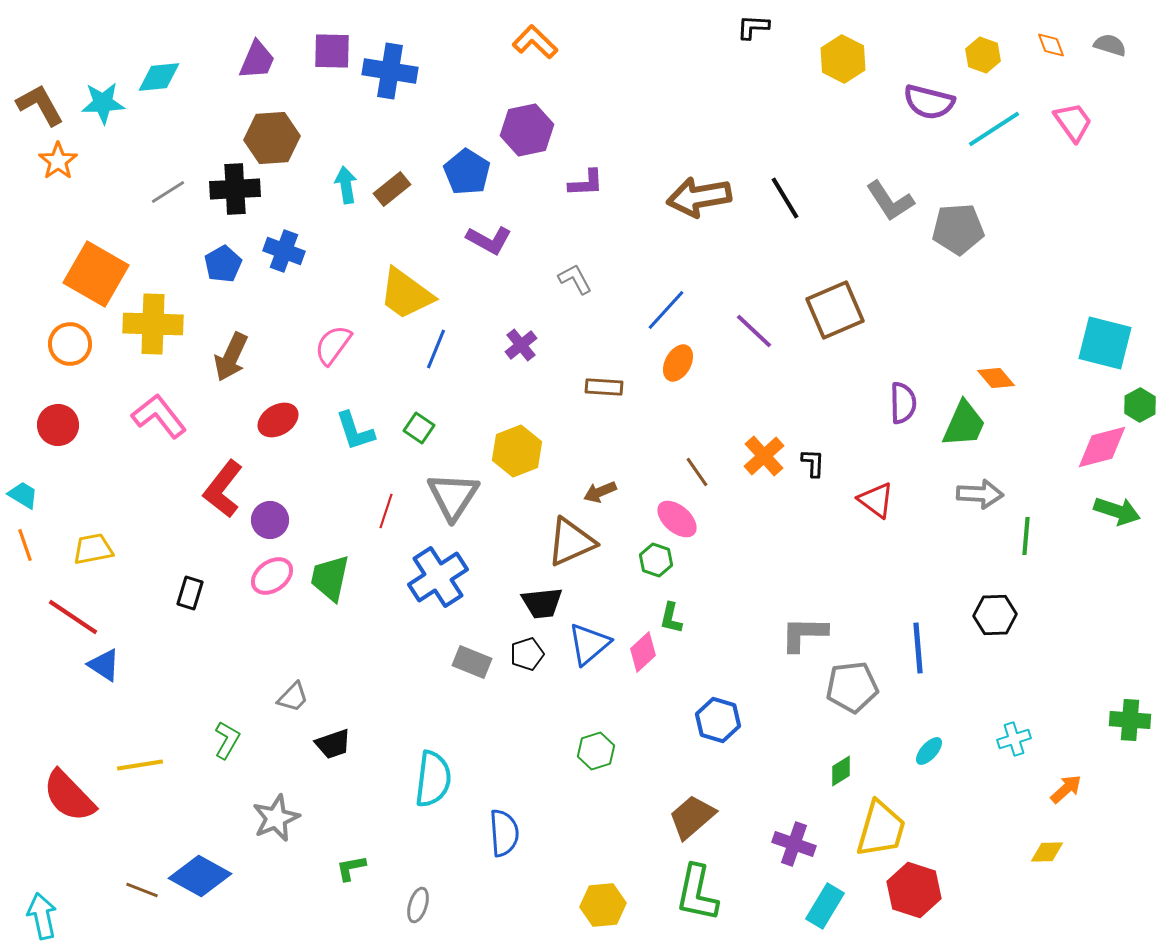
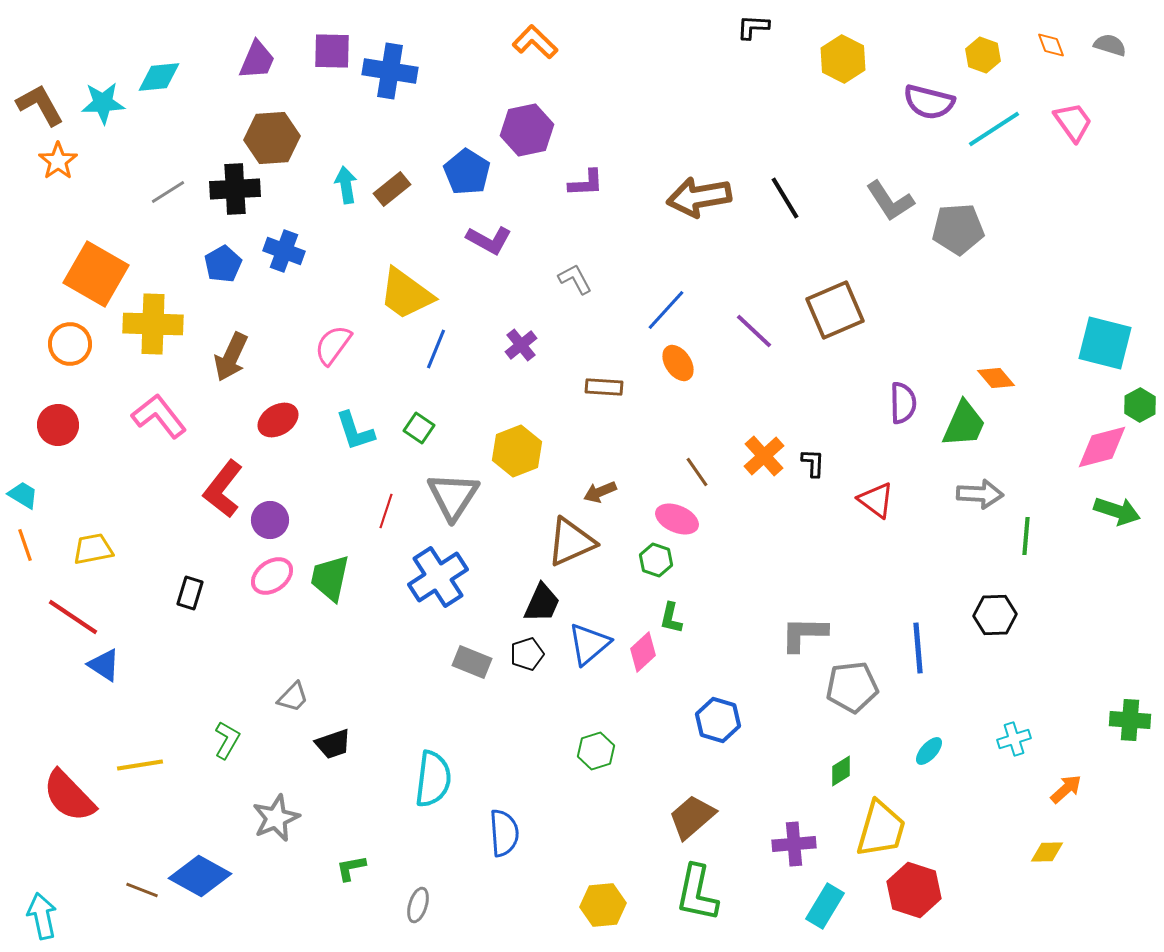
orange ellipse at (678, 363): rotated 63 degrees counterclockwise
pink ellipse at (677, 519): rotated 18 degrees counterclockwise
black trapezoid at (542, 603): rotated 60 degrees counterclockwise
purple cross at (794, 844): rotated 24 degrees counterclockwise
